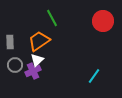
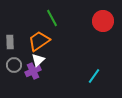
white triangle: moved 1 px right
gray circle: moved 1 px left
